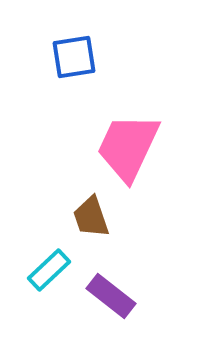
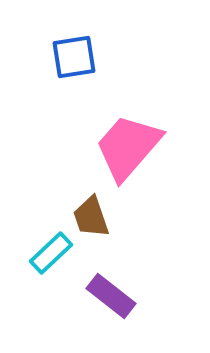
pink trapezoid: rotated 16 degrees clockwise
cyan rectangle: moved 2 px right, 17 px up
